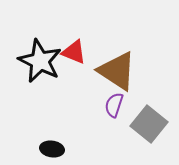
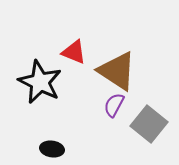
black star: moved 21 px down
purple semicircle: rotated 10 degrees clockwise
